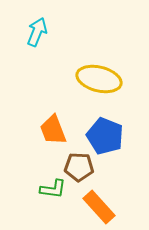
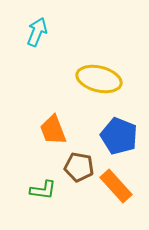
blue pentagon: moved 14 px right
brown pentagon: rotated 8 degrees clockwise
green L-shape: moved 10 px left, 1 px down
orange rectangle: moved 17 px right, 21 px up
